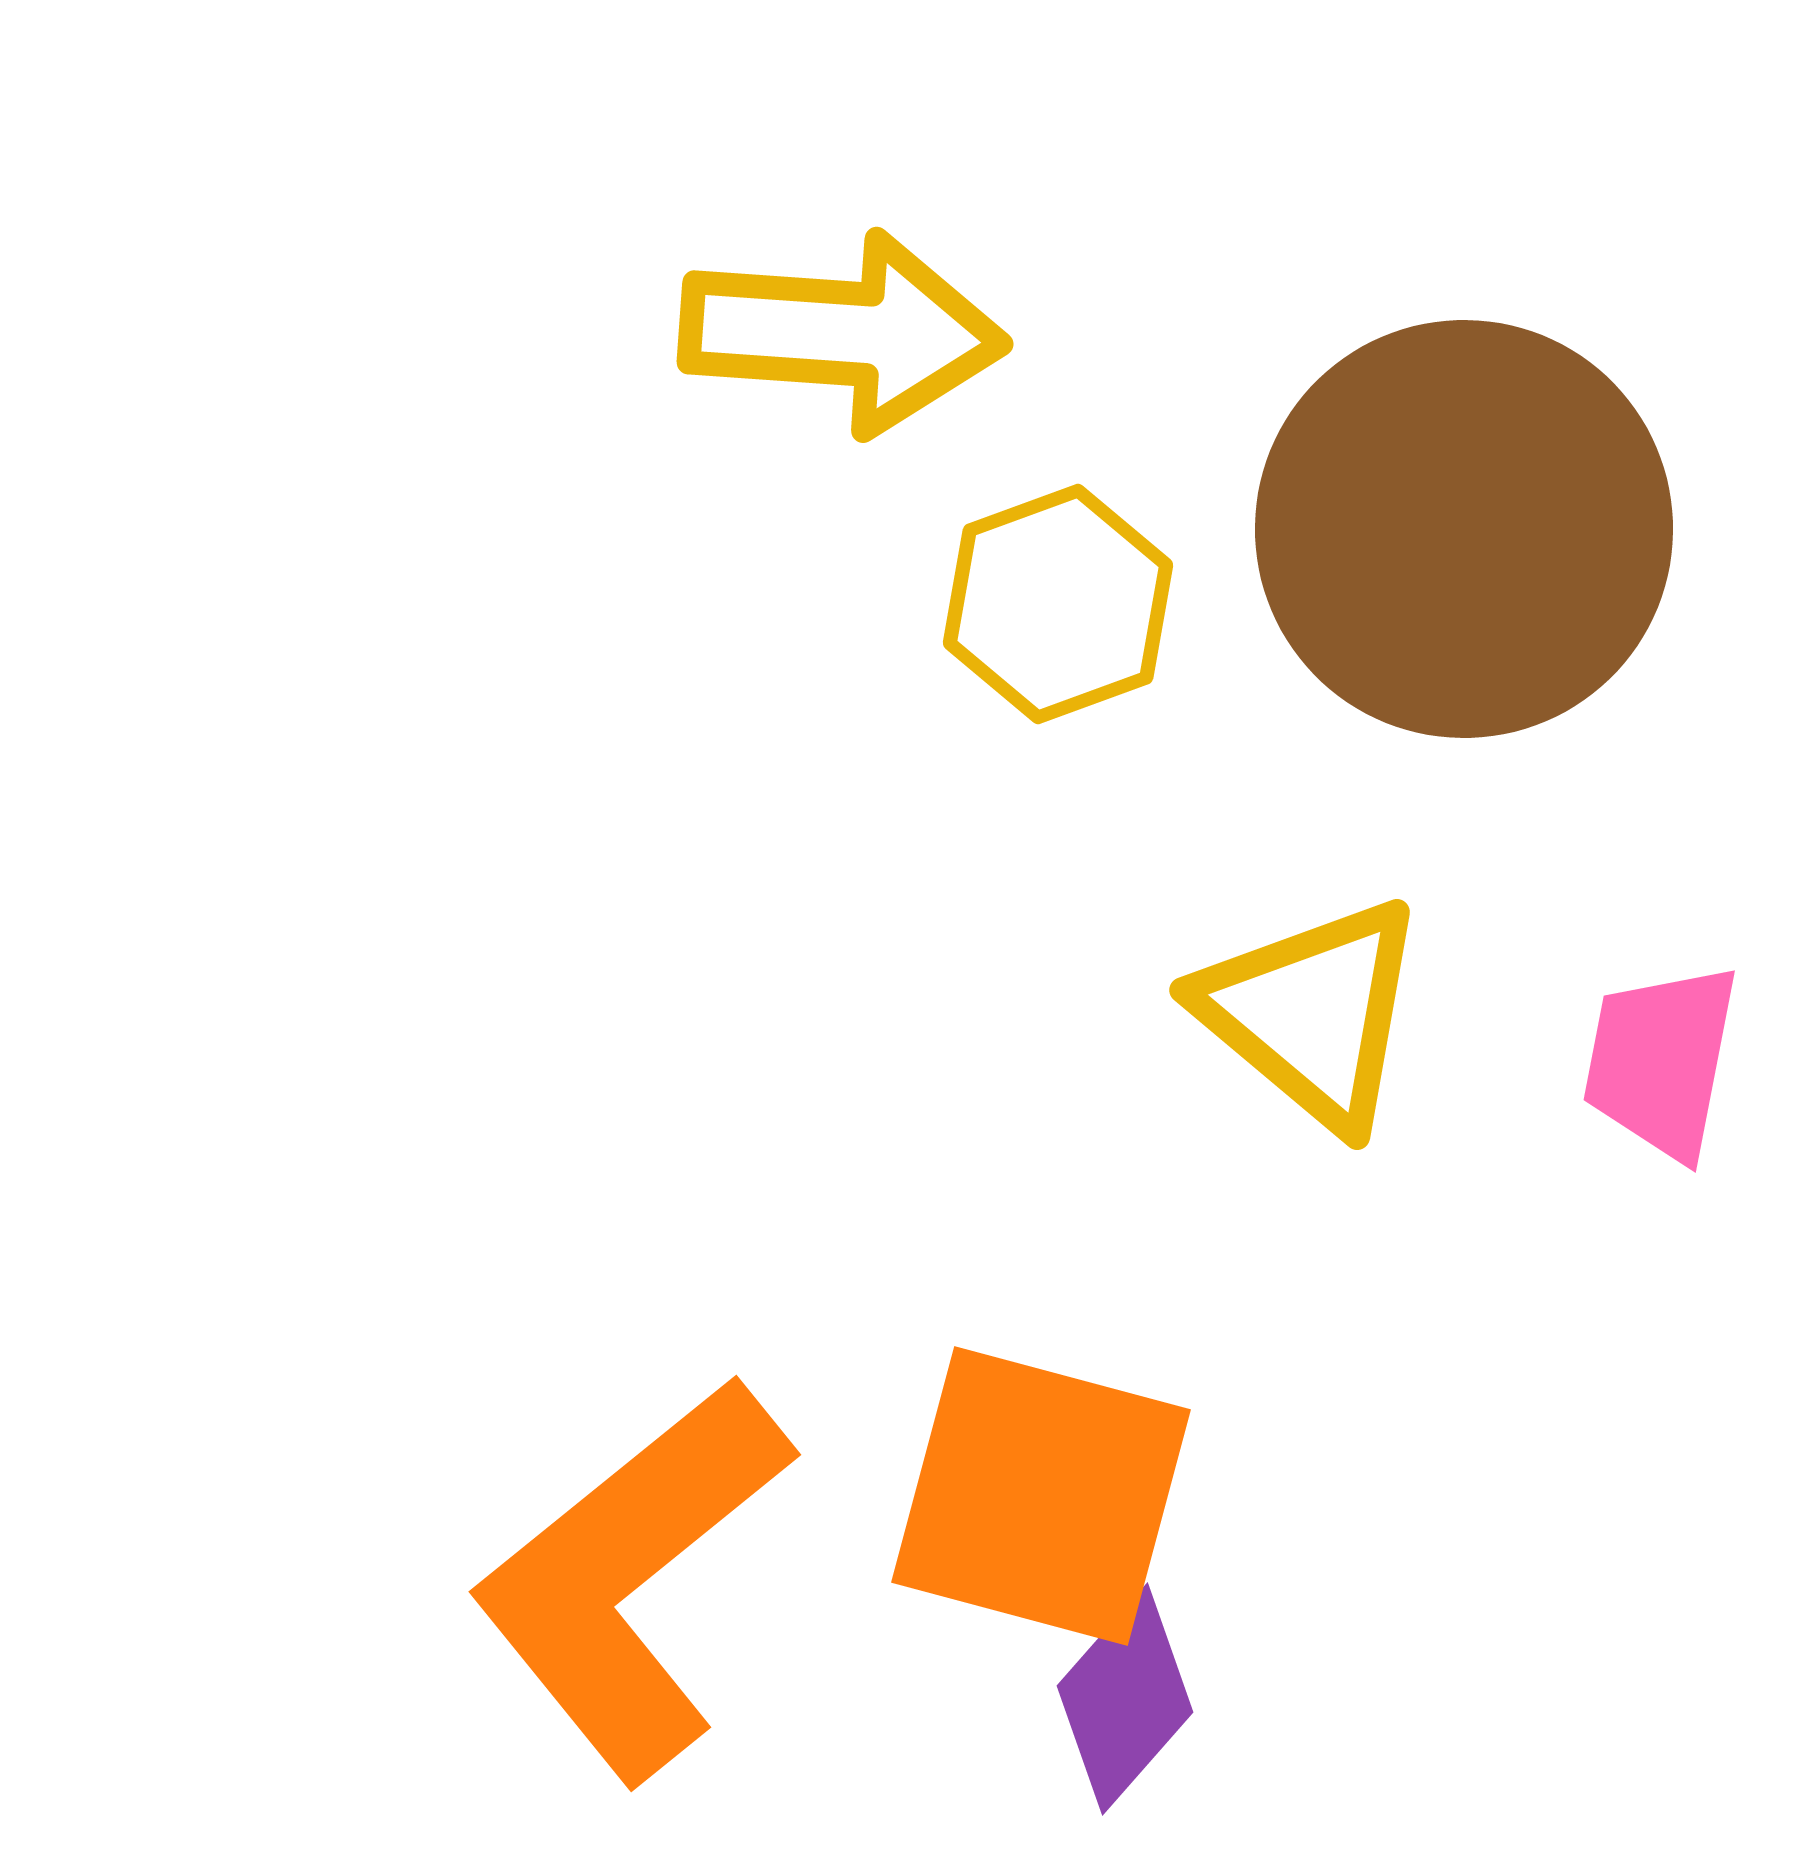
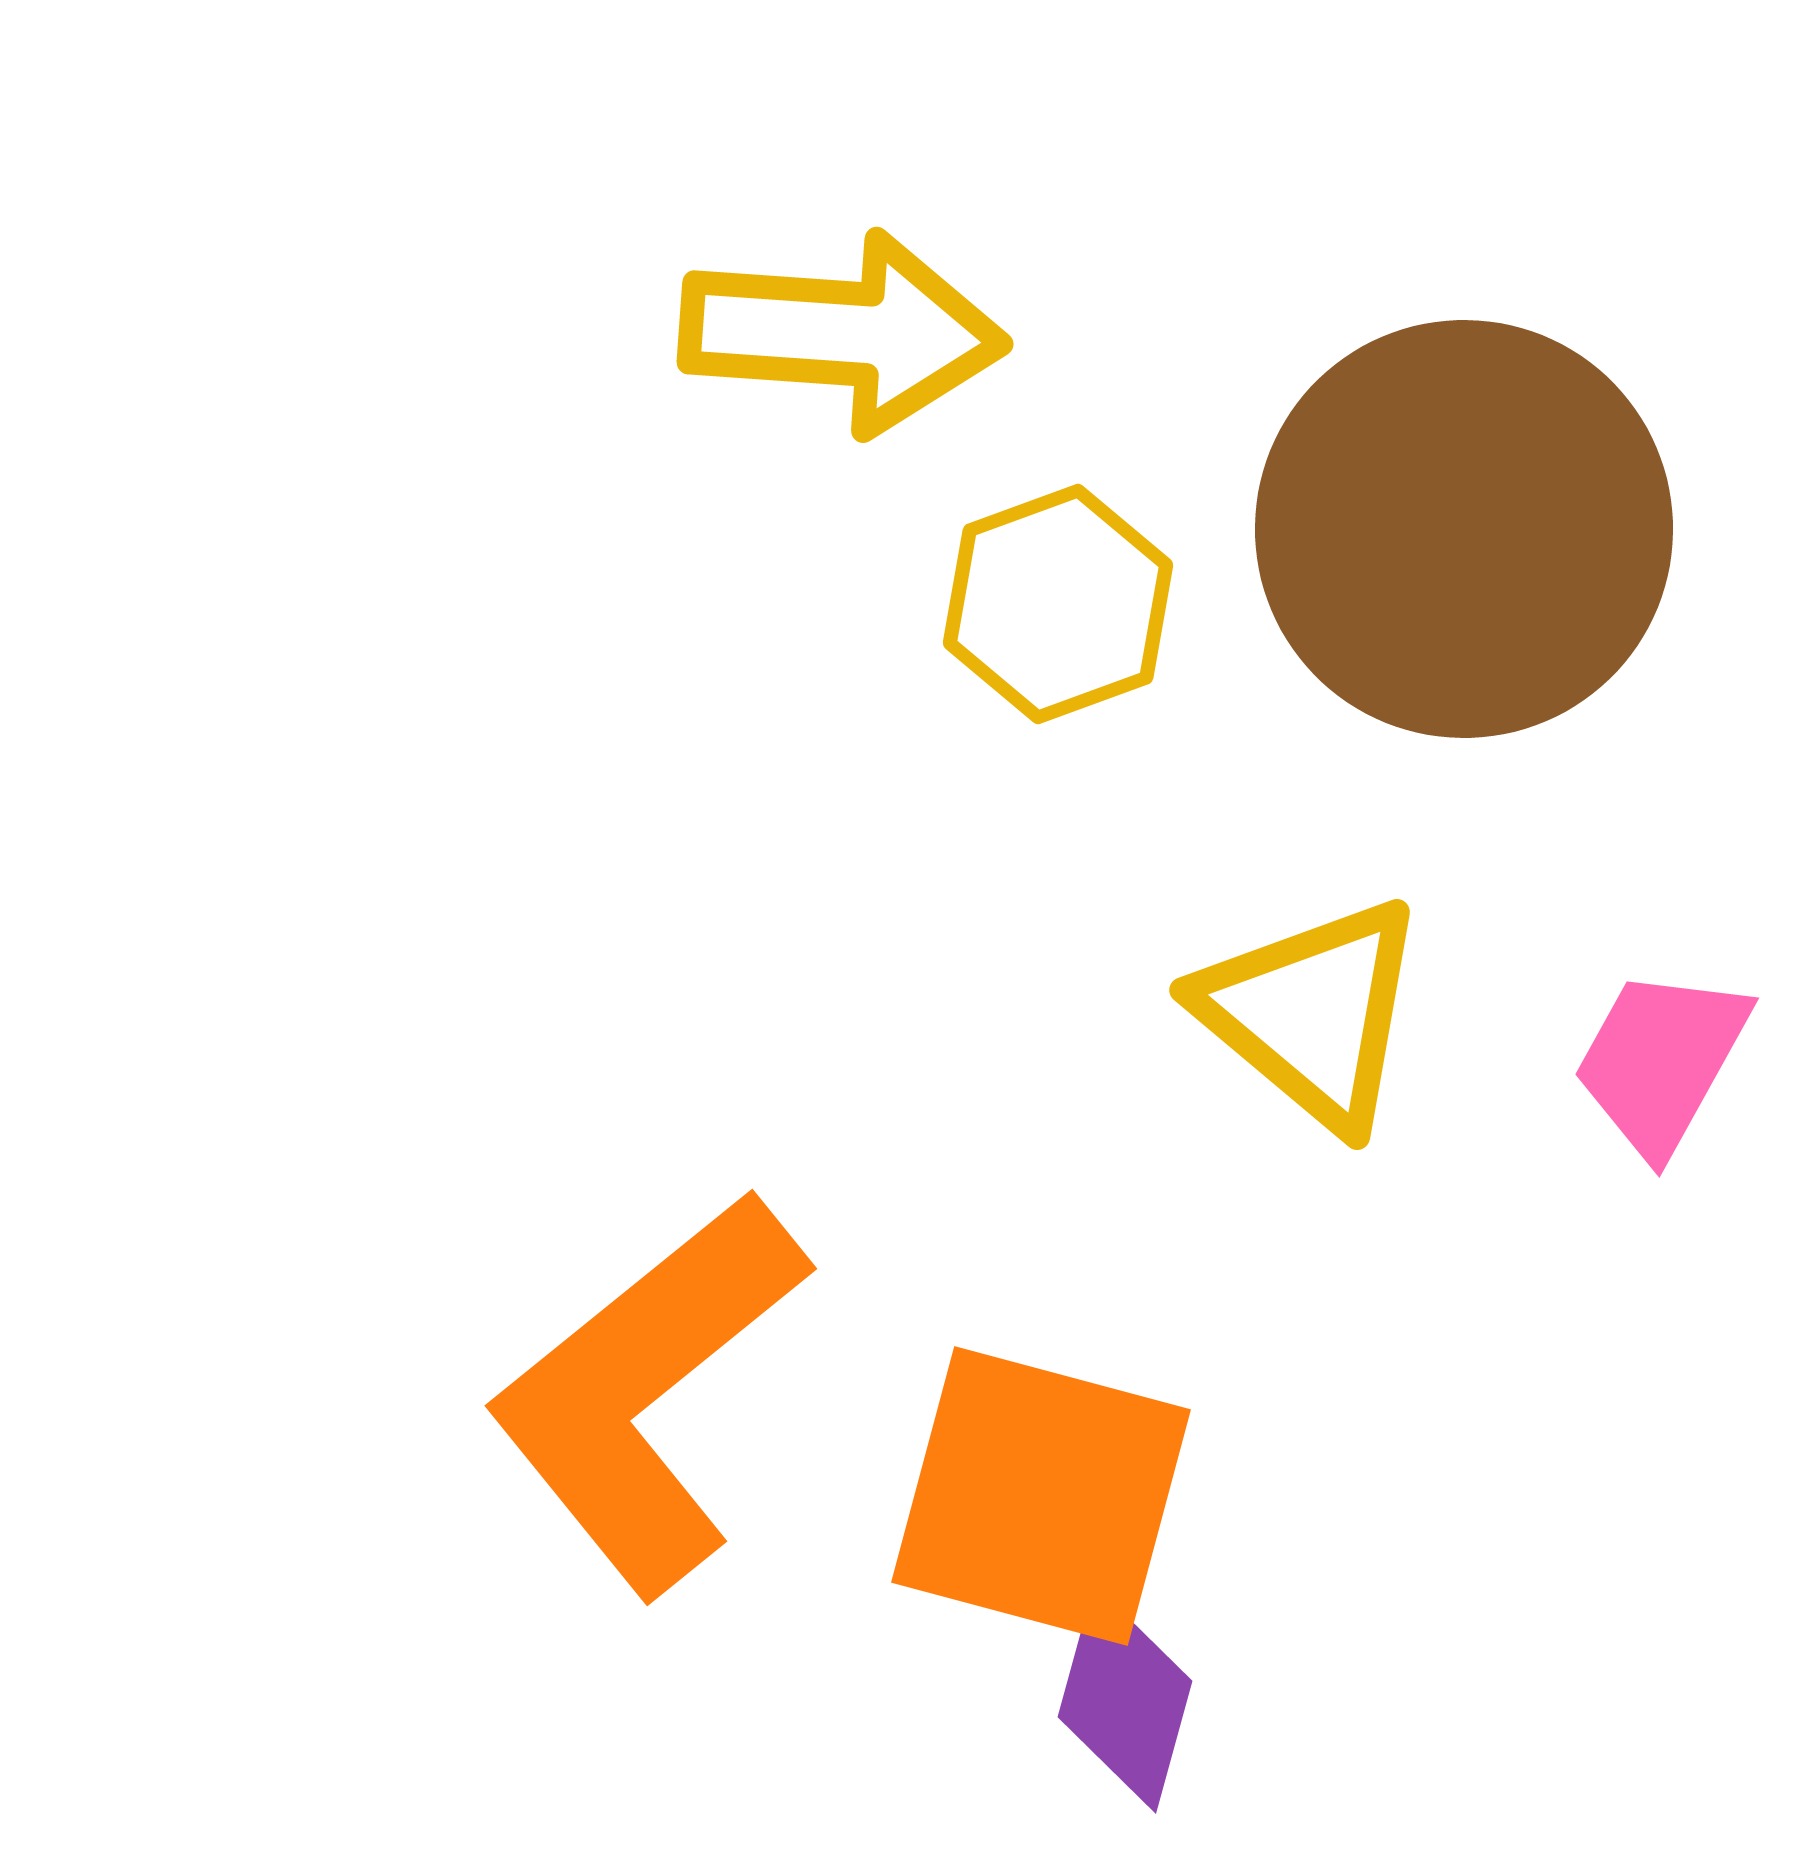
pink trapezoid: rotated 18 degrees clockwise
orange L-shape: moved 16 px right, 186 px up
purple diamond: rotated 26 degrees counterclockwise
